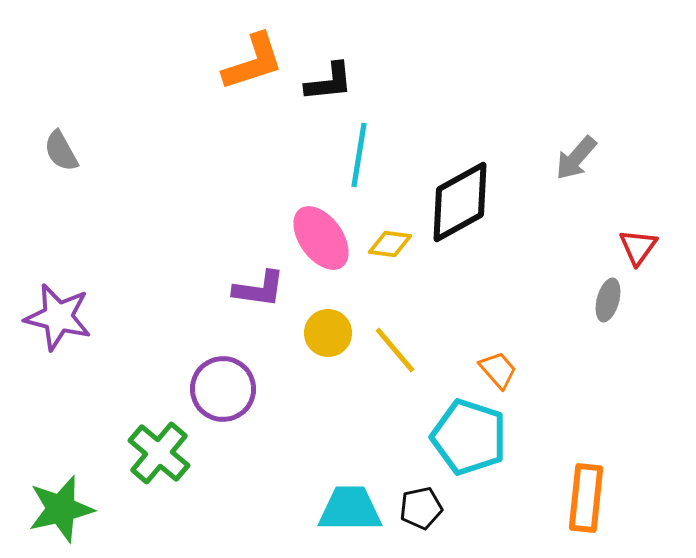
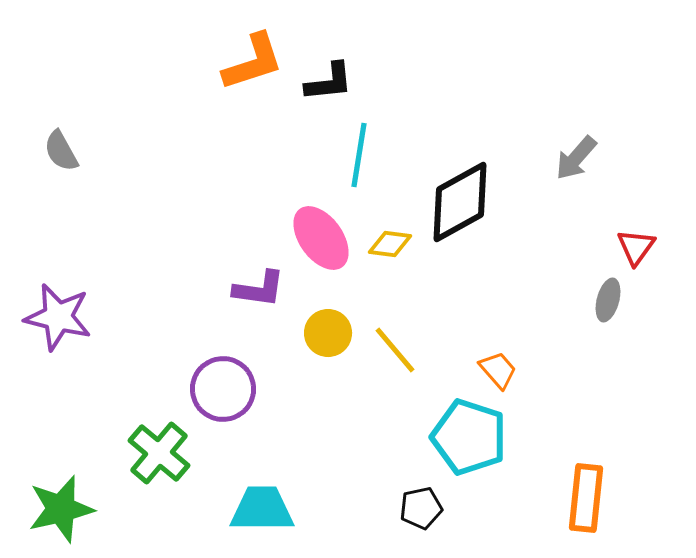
red triangle: moved 2 px left
cyan trapezoid: moved 88 px left
